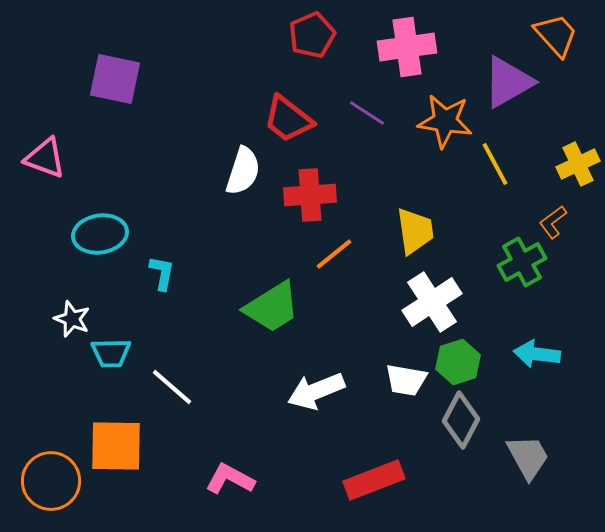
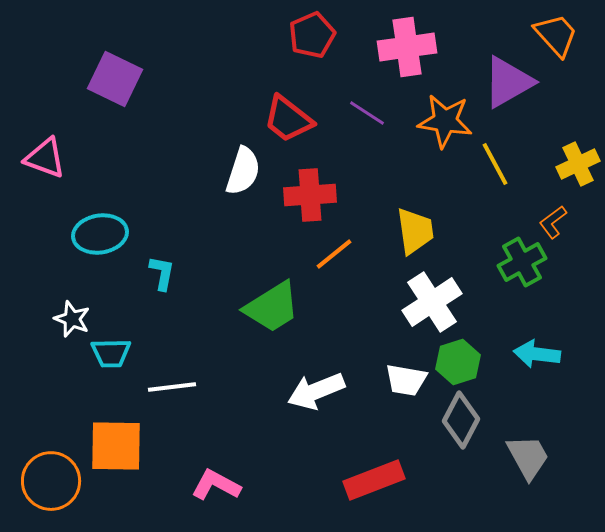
purple square: rotated 14 degrees clockwise
white line: rotated 48 degrees counterclockwise
pink L-shape: moved 14 px left, 6 px down
